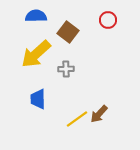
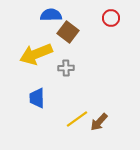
blue semicircle: moved 15 px right, 1 px up
red circle: moved 3 px right, 2 px up
yellow arrow: rotated 20 degrees clockwise
gray cross: moved 1 px up
blue trapezoid: moved 1 px left, 1 px up
brown arrow: moved 8 px down
